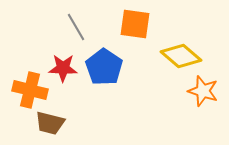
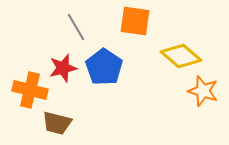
orange square: moved 3 px up
red star: rotated 16 degrees counterclockwise
brown trapezoid: moved 7 px right
